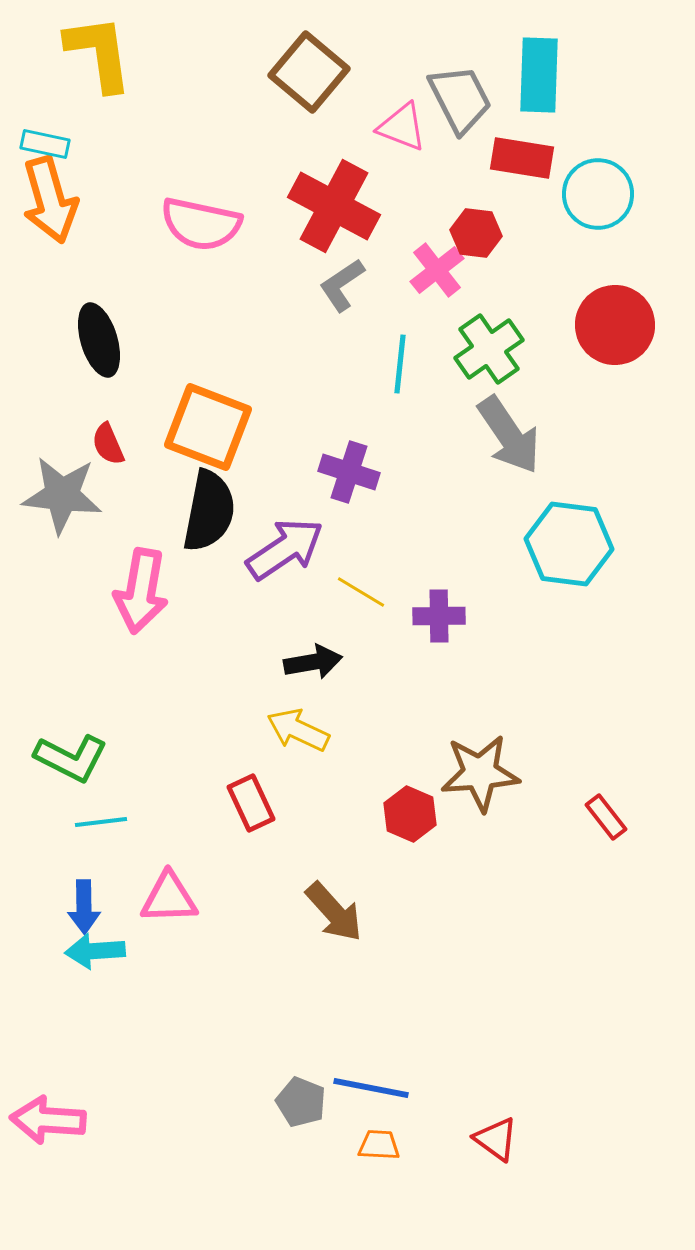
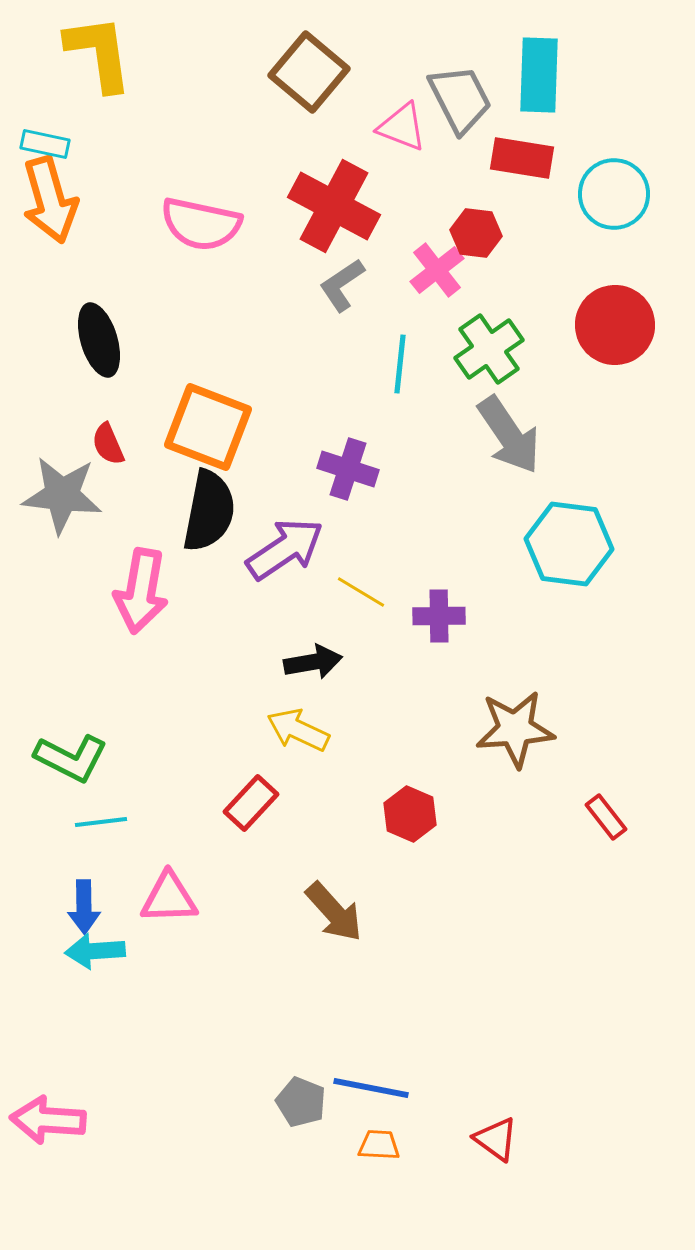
cyan circle at (598, 194): moved 16 px right
purple cross at (349, 472): moved 1 px left, 3 px up
brown star at (480, 773): moved 35 px right, 44 px up
red rectangle at (251, 803): rotated 68 degrees clockwise
